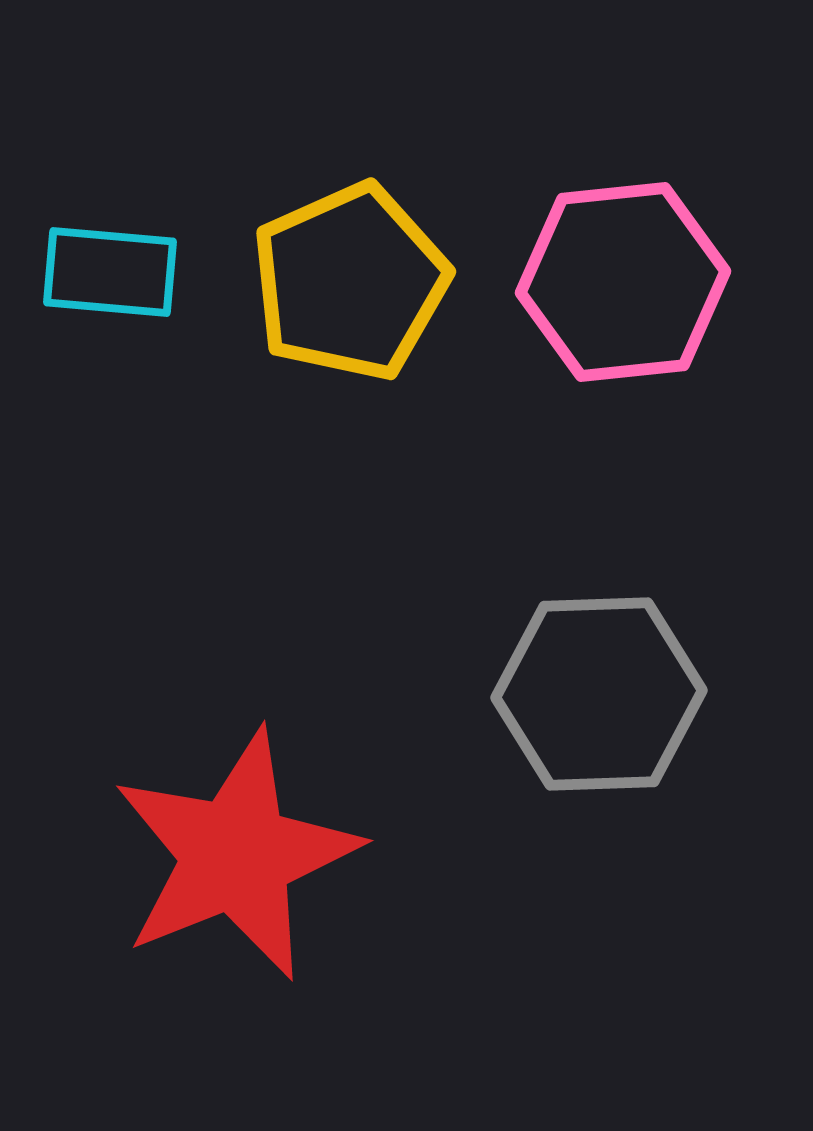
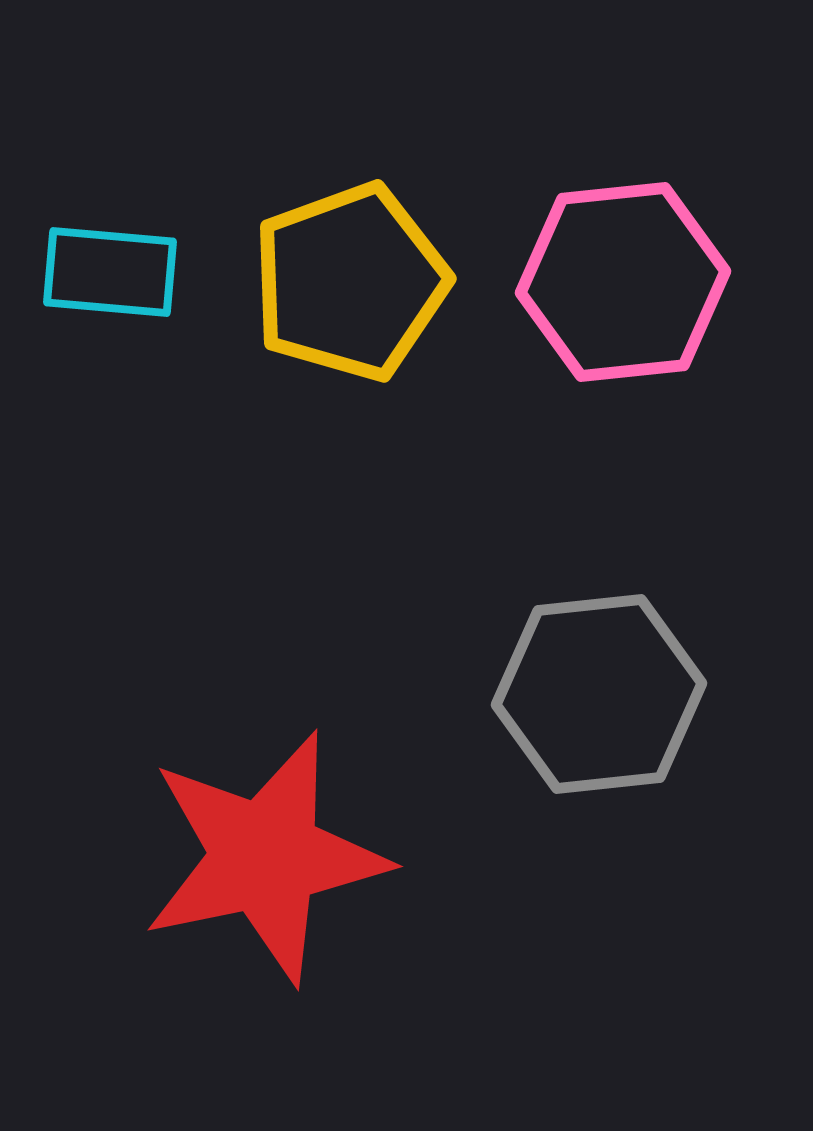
yellow pentagon: rotated 4 degrees clockwise
gray hexagon: rotated 4 degrees counterclockwise
red star: moved 29 px right, 2 px down; rotated 10 degrees clockwise
